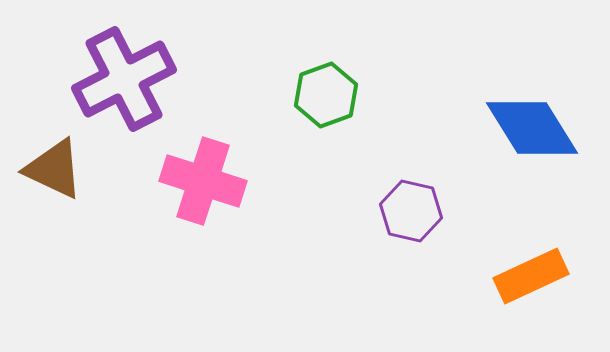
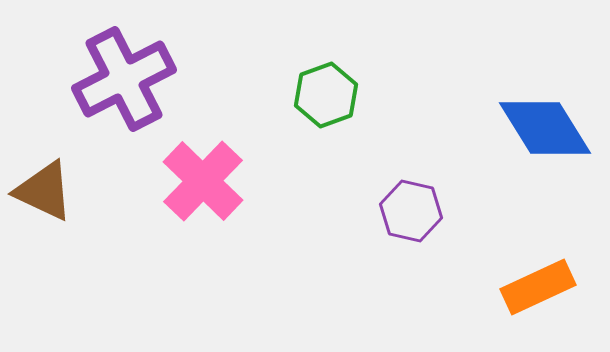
blue diamond: moved 13 px right
brown triangle: moved 10 px left, 22 px down
pink cross: rotated 26 degrees clockwise
orange rectangle: moved 7 px right, 11 px down
